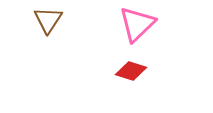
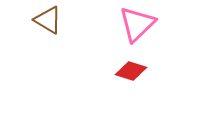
brown triangle: rotated 32 degrees counterclockwise
